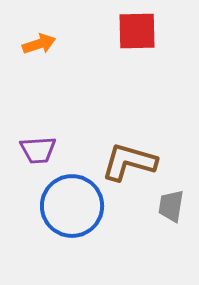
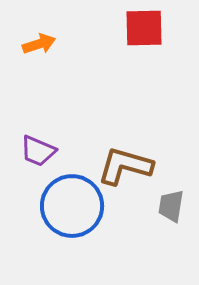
red square: moved 7 px right, 3 px up
purple trapezoid: moved 1 px down; rotated 27 degrees clockwise
brown L-shape: moved 4 px left, 4 px down
